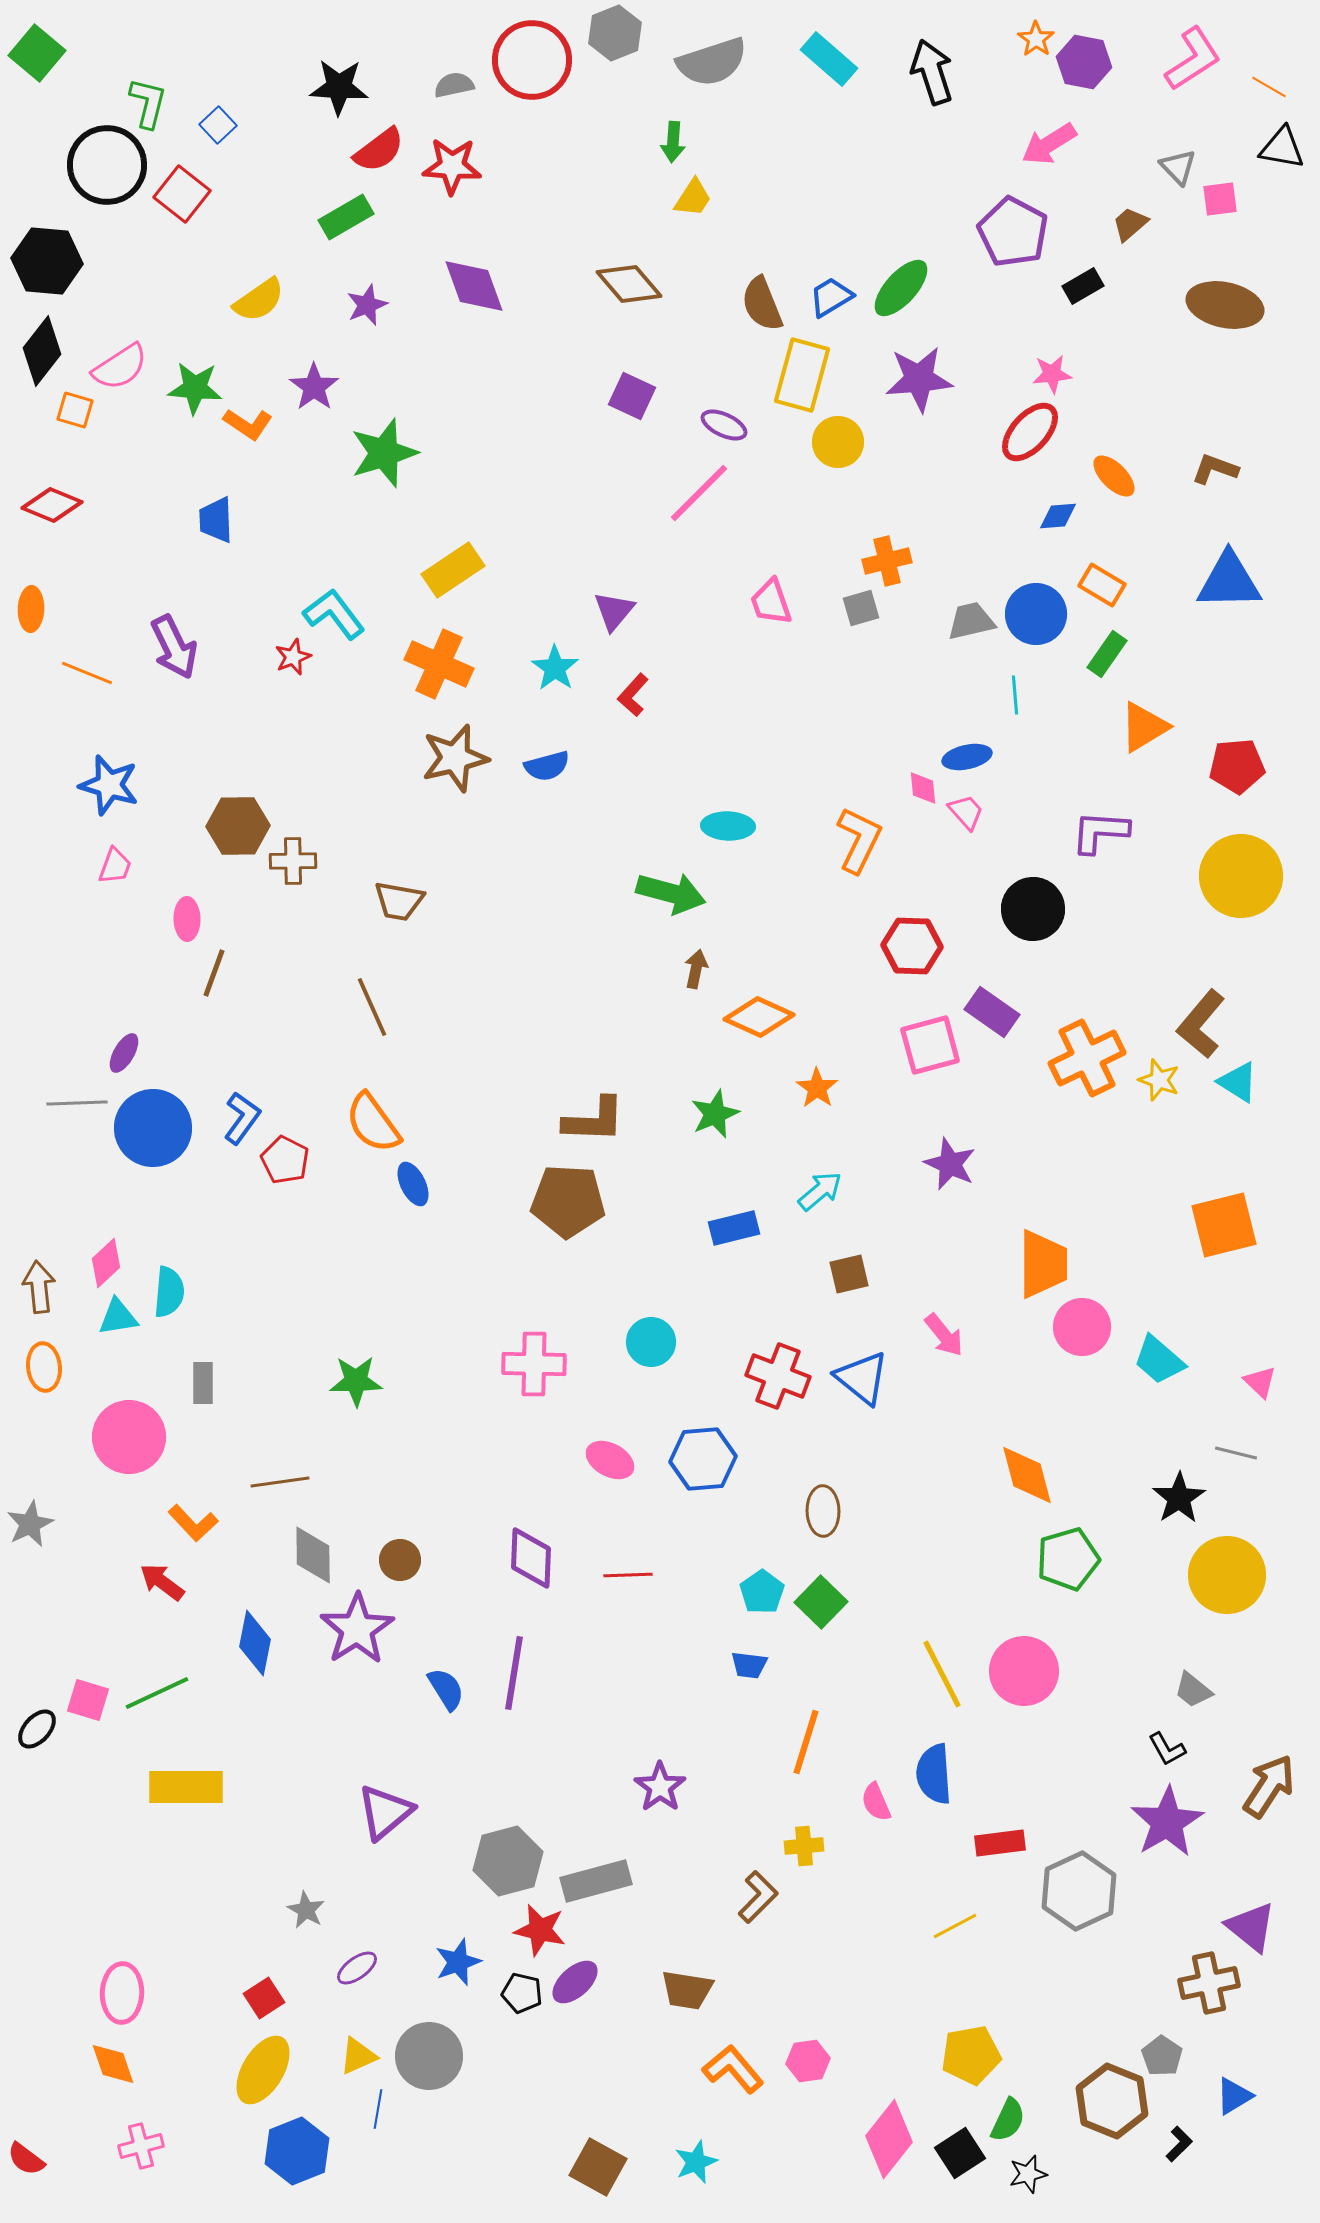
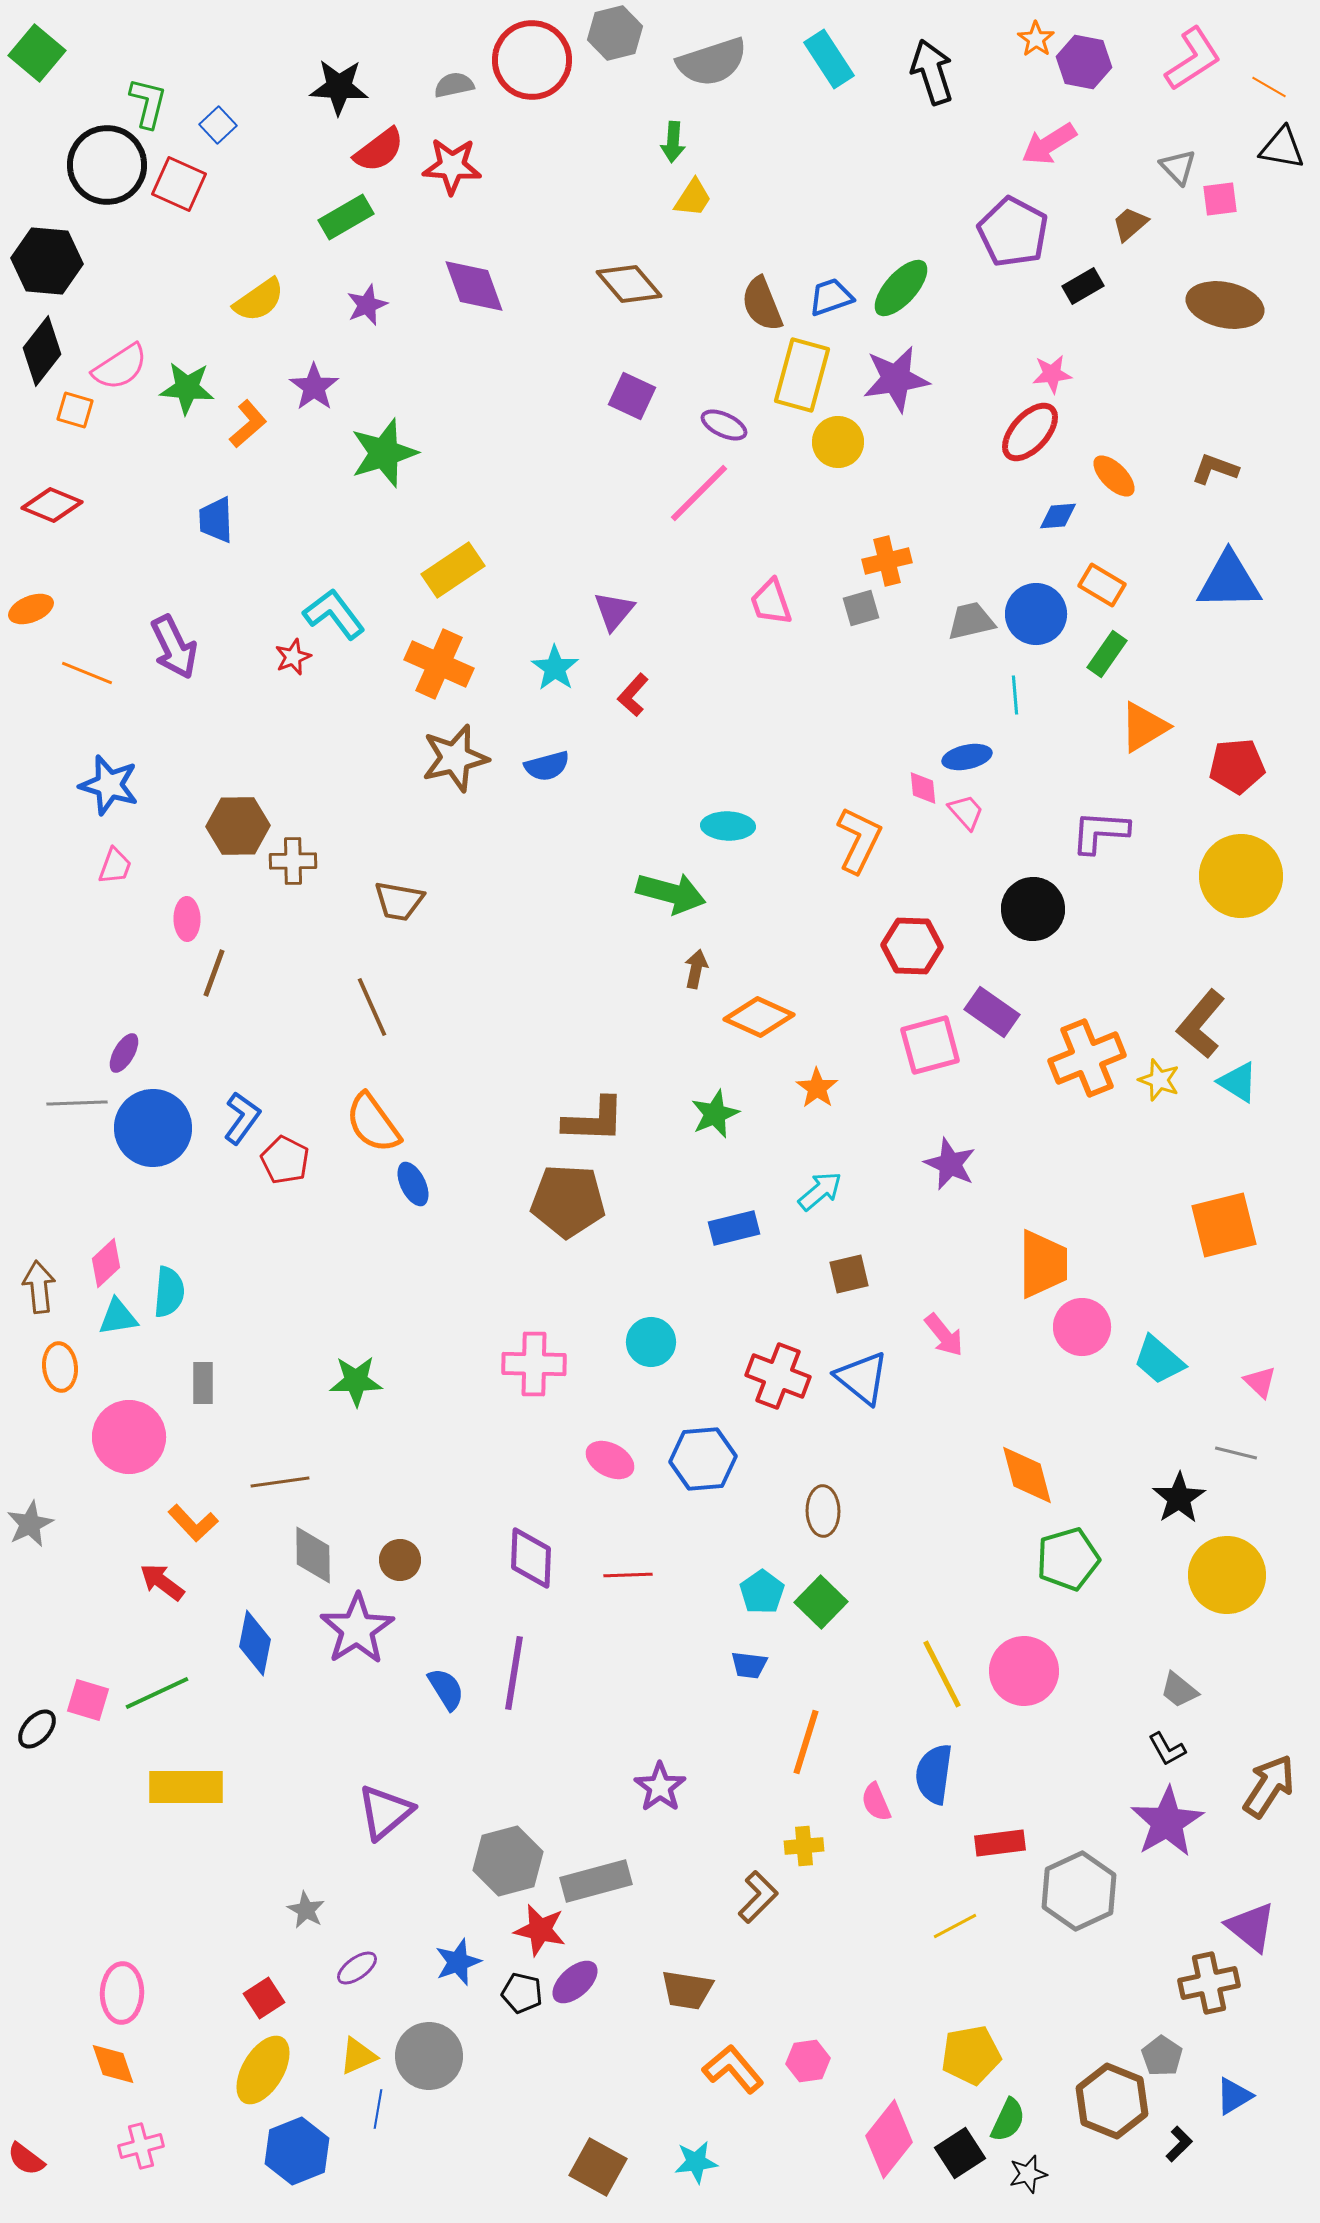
gray hexagon at (615, 33): rotated 8 degrees clockwise
cyan rectangle at (829, 59): rotated 16 degrees clockwise
red square at (182, 194): moved 3 px left, 10 px up; rotated 14 degrees counterclockwise
blue trapezoid at (831, 297): rotated 12 degrees clockwise
purple star at (919, 379): moved 23 px left; rotated 4 degrees counterclockwise
green star at (195, 388): moved 8 px left
orange L-shape at (248, 424): rotated 75 degrees counterclockwise
orange ellipse at (31, 609): rotated 66 degrees clockwise
orange cross at (1087, 1058): rotated 4 degrees clockwise
orange ellipse at (44, 1367): moved 16 px right
gray trapezoid at (1193, 1690): moved 14 px left
blue semicircle at (934, 1774): rotated 12 degrees clockwise
cyan star at (696, 2162): rotated 15 degrees clockwise
